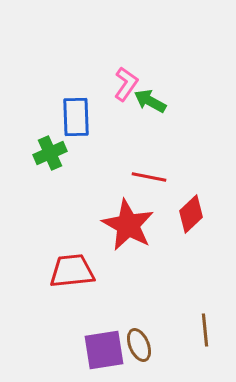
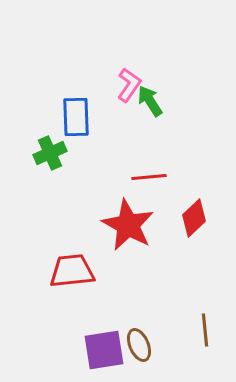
pink L-shape: moved 3 px right, 1 px down
green arrow: rotated 28 degrees clockwise
red line: rotated 16 degrees counterclockwise
red diamond: moved 3 px right, 4 px down
